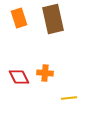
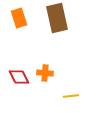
brown rectangle: moved 4 px right, 1 px up
yellow line: moved 2 px right, 2 px up
